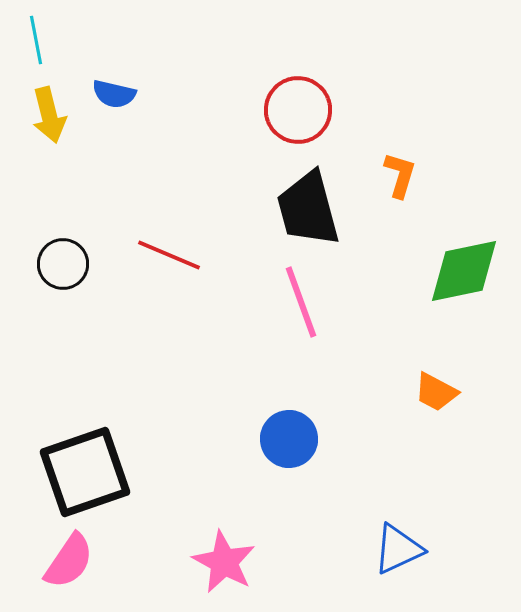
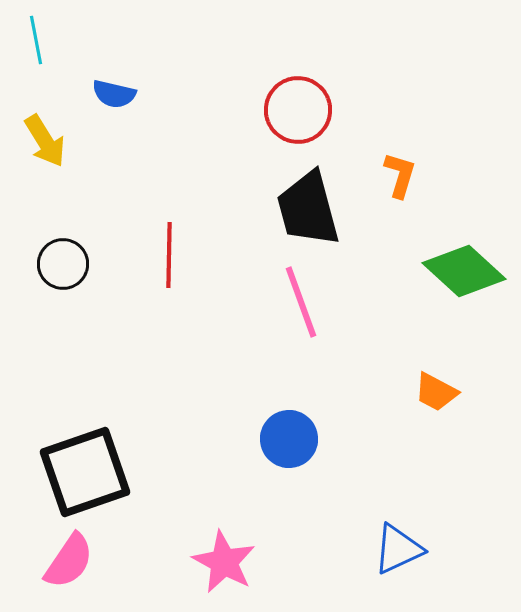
yellow arrow: moved 4 px left, 26 px down; rotated 18 degrees counterclockwise
red line: rotated 68 degrees clockwise
green diamond: rotated 54 degrees clockwise
